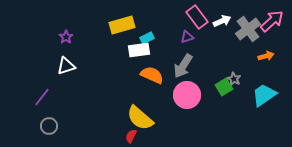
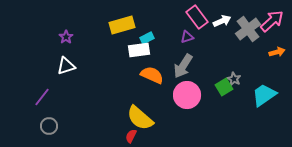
orange arrow: moved 11 px right, 4 px up
